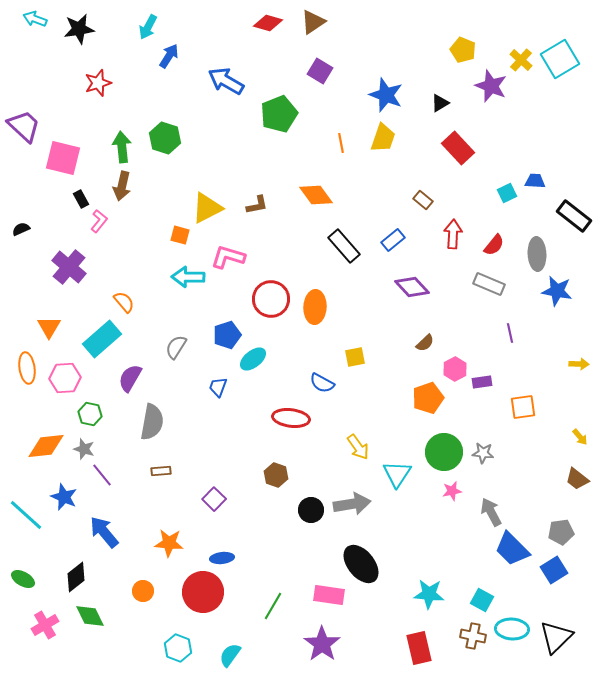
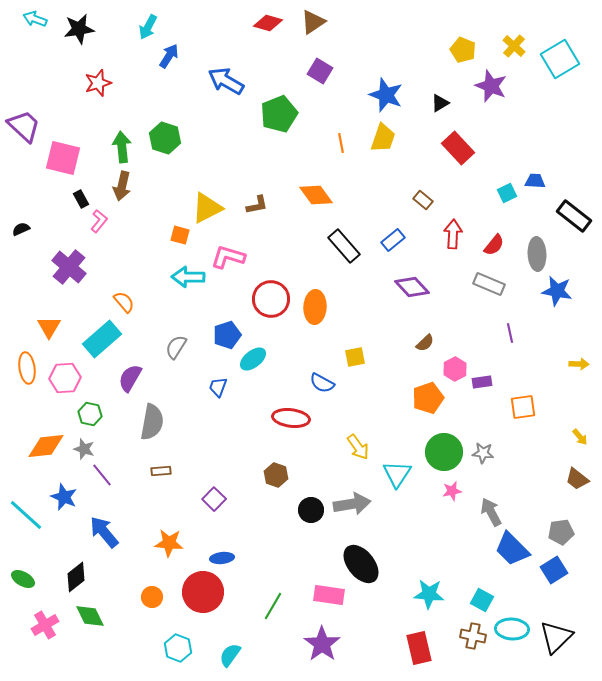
yellow cross at (521, 60): moved 7 px left, 14 px up
orange circle at (143, 591): moved 9 px right, 6 px down
